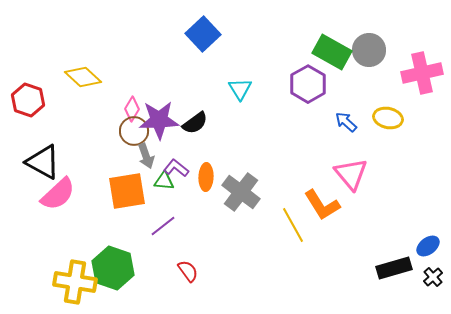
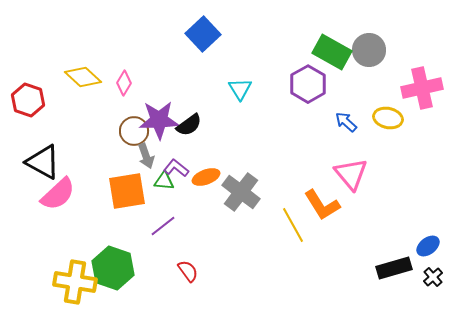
pink cross: moved 15 px down
pink diamond: moved 8 px left, 26 px up
black semicircle: moved 6 px left, 2 px down
orange ellipse: rotated 68 degrees clockwise
